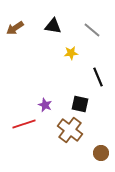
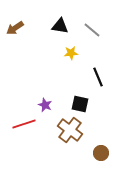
black triangle: moved 7 px right
